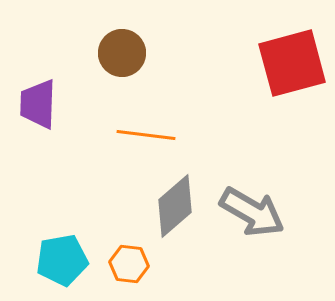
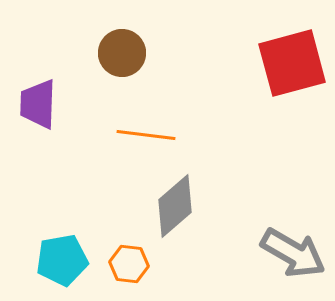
gray arrow: moved 41 px right, 41 px down
